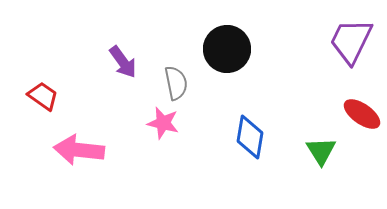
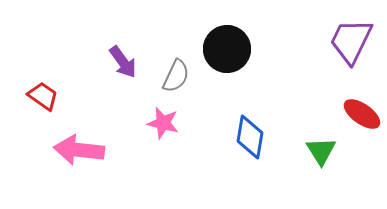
gray semicircle: moved 7 px up; rotated 36 degrees clockwise
